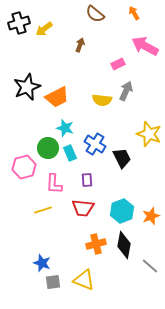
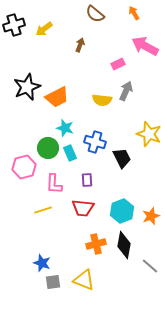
black cross: moved 5 px left, 2 px down
blue cross: moved 2 px up; rotated 15 degrees counterclockwise
